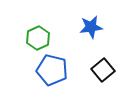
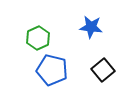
blue star: rotated 15 degrees clockwise
